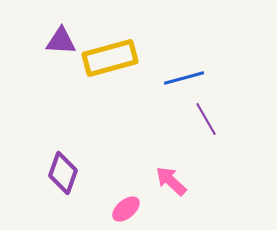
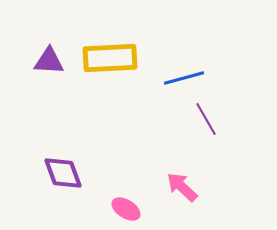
purple triangle: moved 12 px left, 20 px down
yellow rectangle: rotated 12 degrees clockwise
purple diamond: rotated 39 degrees counterclockwise
pink arrow: moved 11 px right, 6 px down
pink ellipse: rotated 72 degrees clockwise
